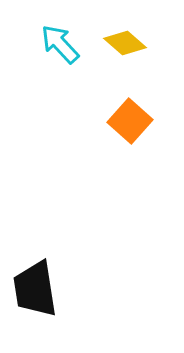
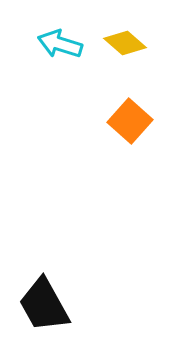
cyan arrow: rotated 30 degrees counterclockwise
black trapezoid: moved 9 px right, 16 px down; rotated 20 degrees counterclockwise
